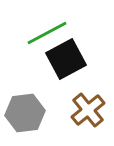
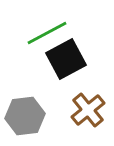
gray hexagon: moved 3 px down
